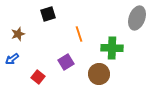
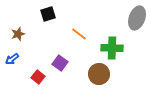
orange line: rotated 35 degrees counterclockwise
purple square: moved 6 px left, 1 px down; rotated 21 degrees counterclockwise
